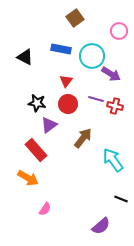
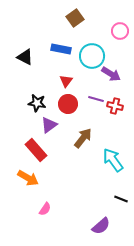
pink circle: moved 1 px right
